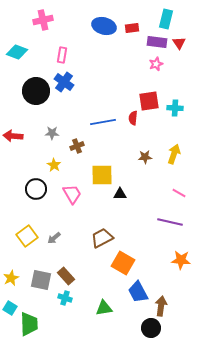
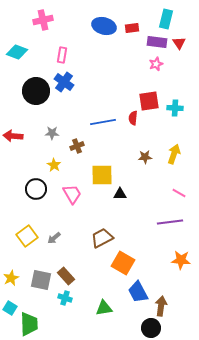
purple line at (170, 222): rotated 20 degrees counterclockwise
